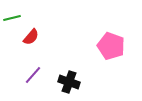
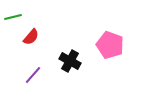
green line: moved 1 px right, 1 px up
pink pentagon: moved 1 px left, 1 px up
black cross: moved 1 px right, 21 px up; rotated 10 degrees clockwise
